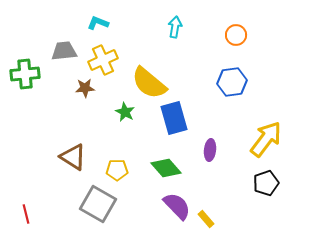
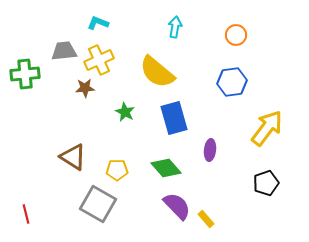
yellow cross: moved 4 px left
yellow semicircle: moved 8 px right, 11 px up
yellow arrow: moved 1 px right, 11 px up
